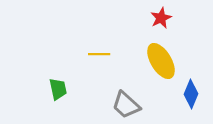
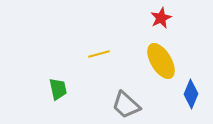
yellow line: rotated 15 degrees counterclockwise
